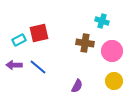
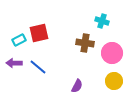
pink circle: moved 2 px down
purple arrow: moved 2 px up
